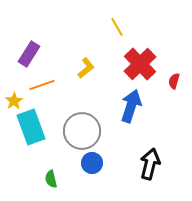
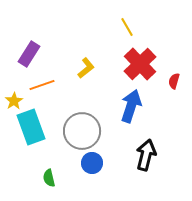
yellow line: moved 10 px right
black arrow: moved 4 px left, 9 px up
green semicircle: moved 2 px left, 1 px up
